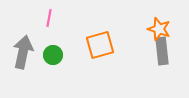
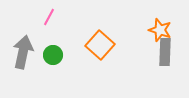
pink line: moved 1 px up; rotated 18 degrees clockwise
orange star: moved 1 px right, 1 px down
orange square: rotated 32 degrees counterclockwise
gray rectangle: moved 3 px right, 1 px down; rotated 8 degrees clockwise
